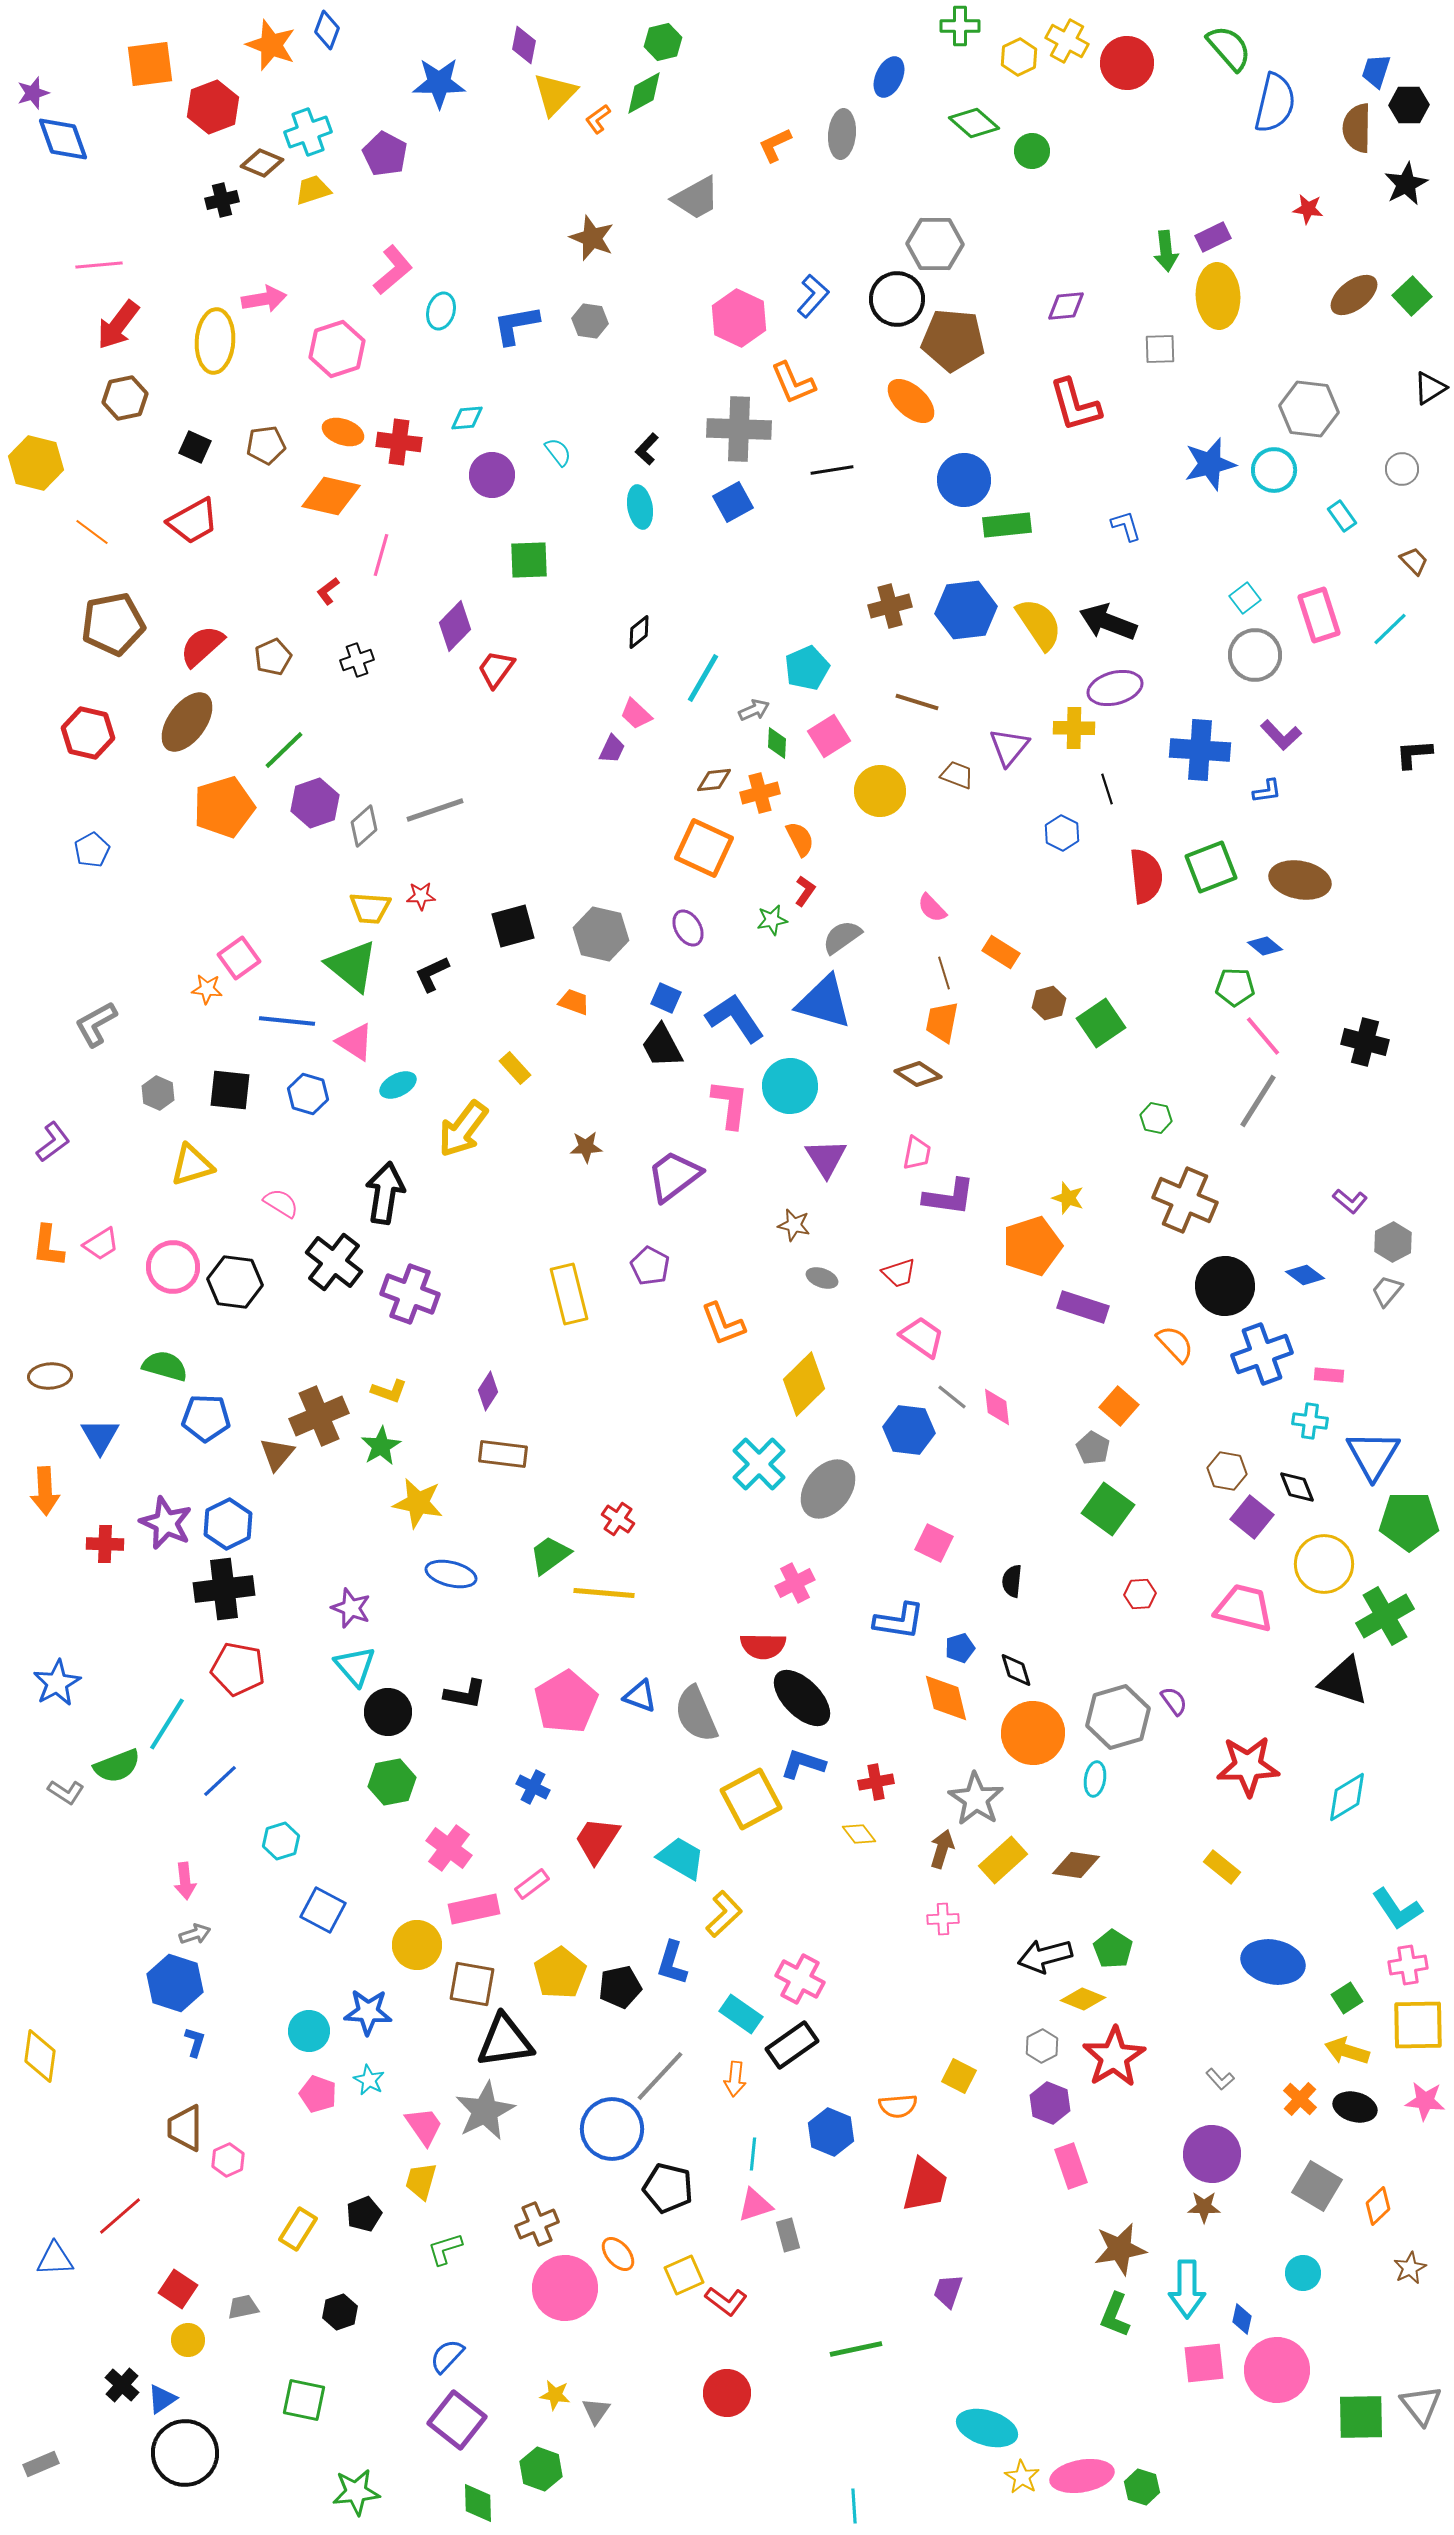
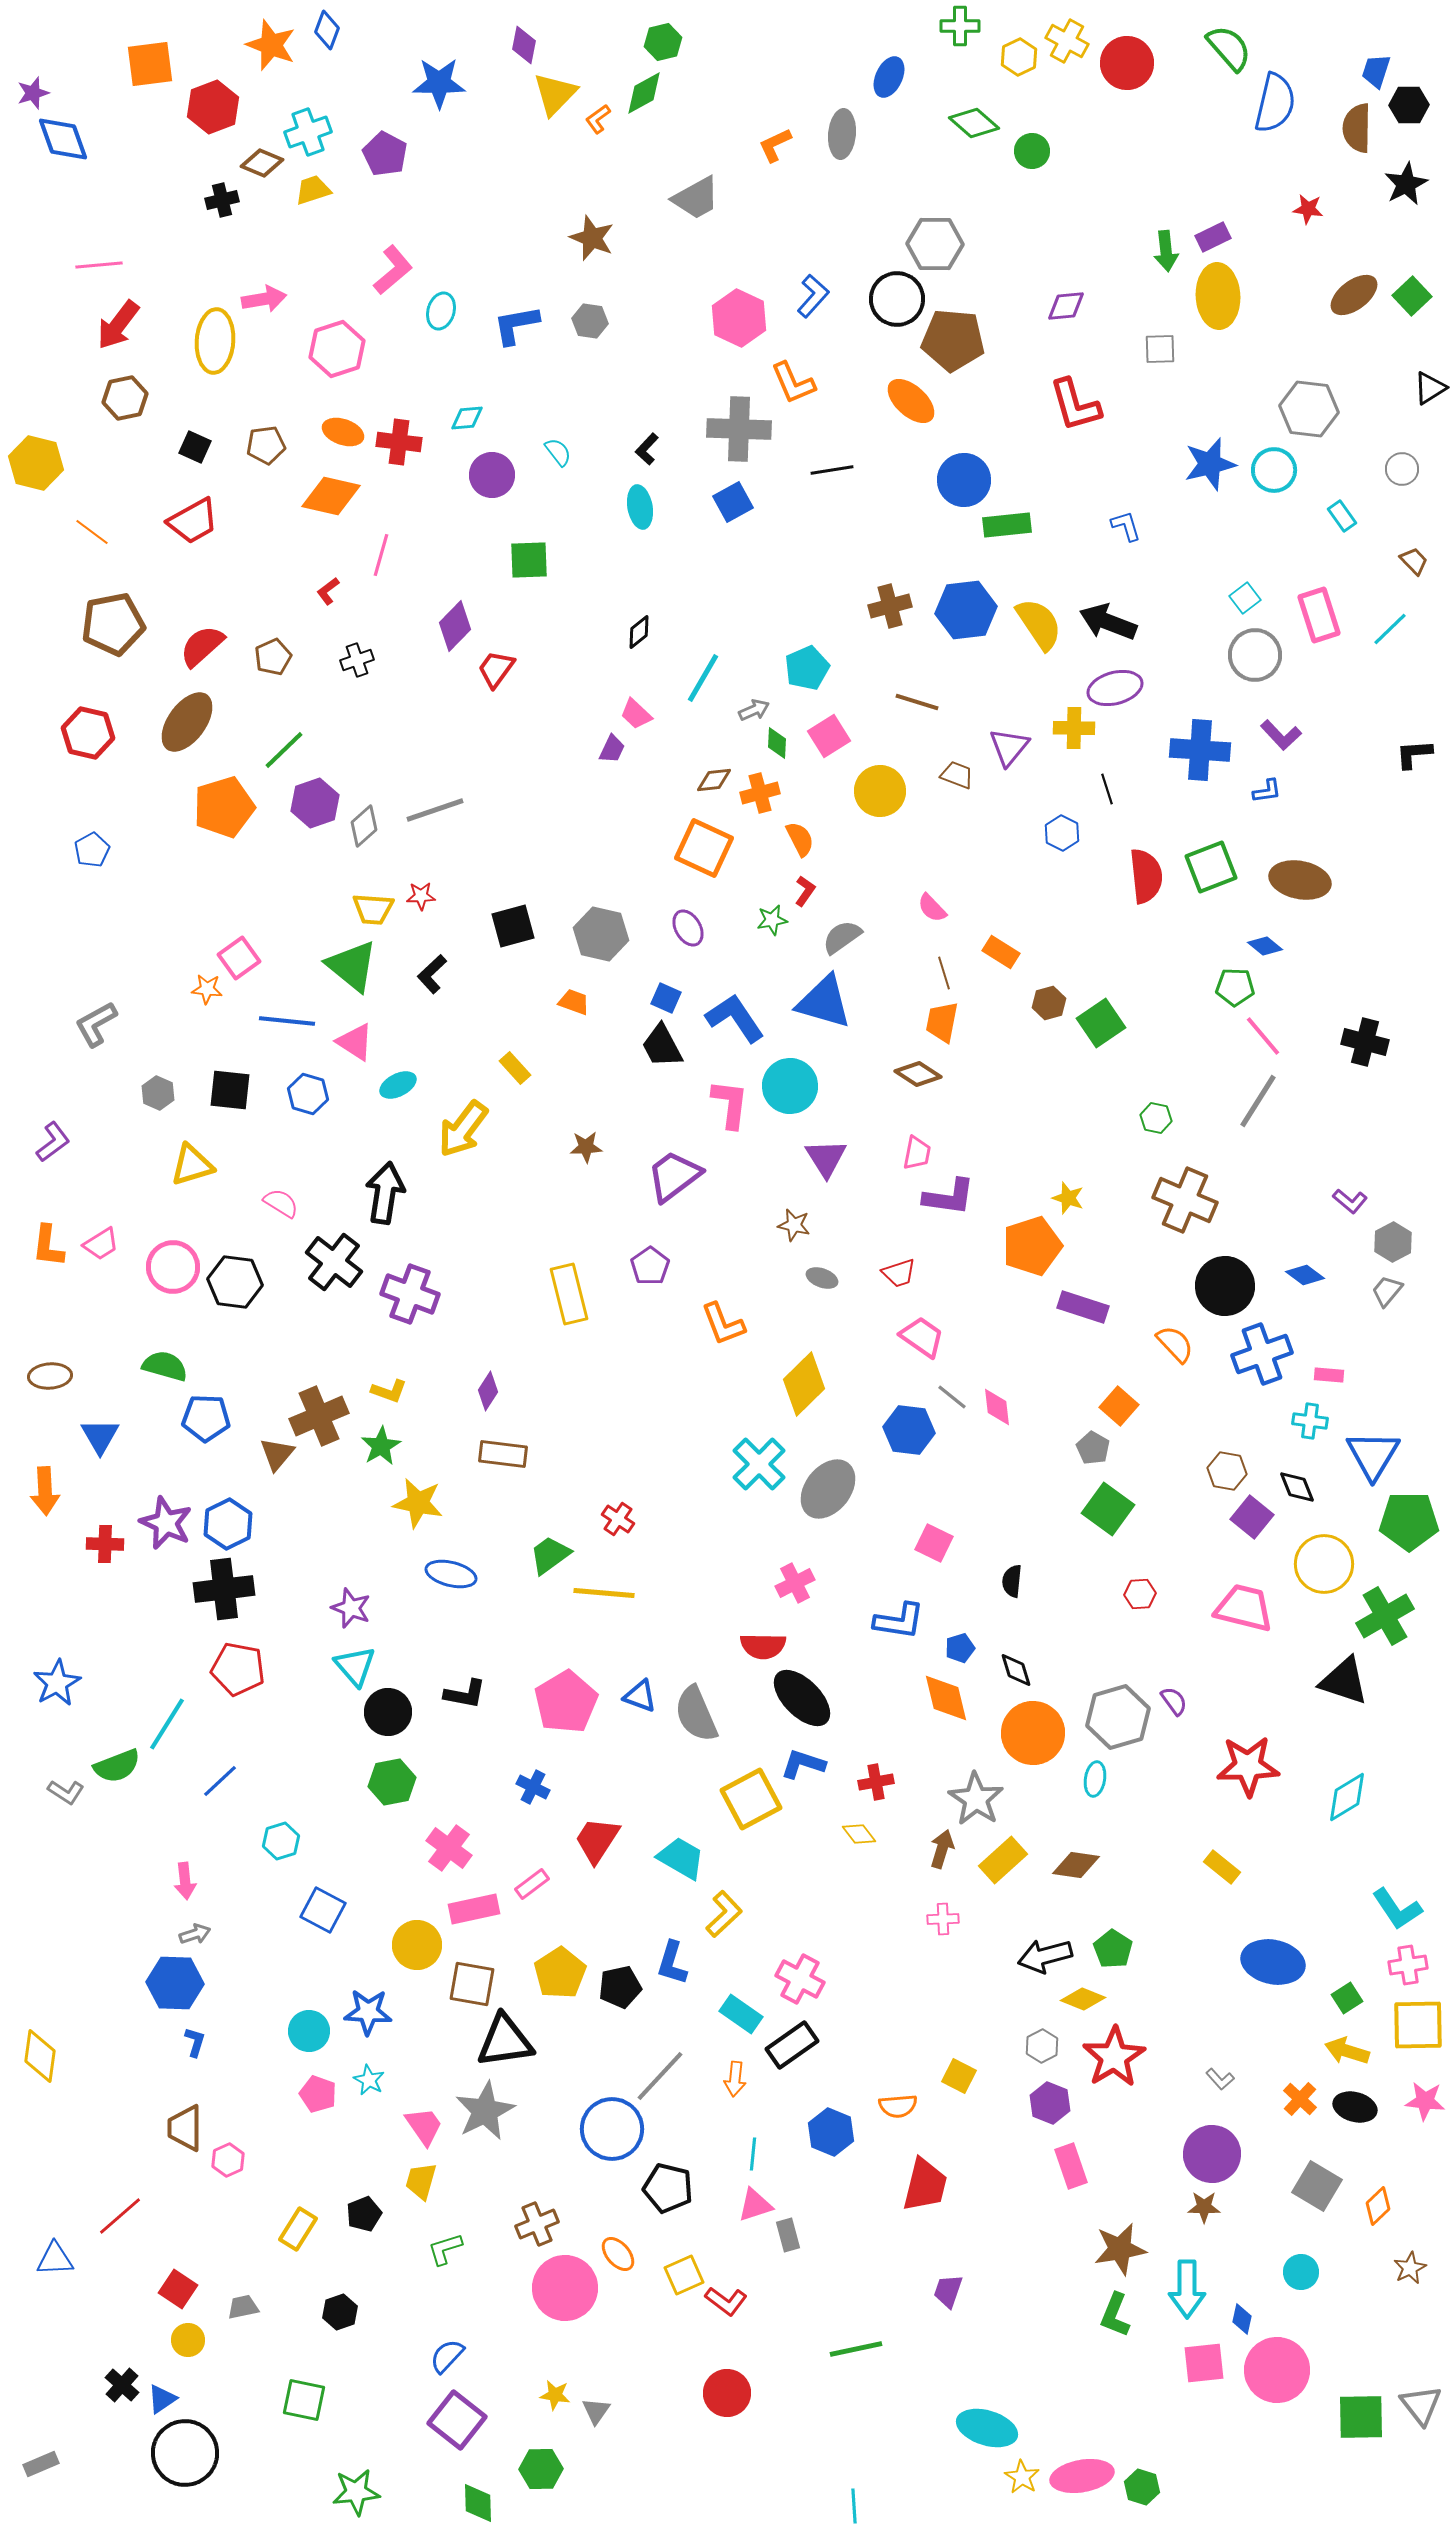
yellow trapezoid at (370, 908): moved 3 px right, 1 px down
black L-shape at (432, 974): rotated 18 degrees counterclockwise
purple pentagon at (650, 1266): rotated 9 degrees clockwise
blue hexagon at (175, 1983): rotated 16 degrees counterclockwise
cyan circle at (1303, 2273): moved 2 px left, 1 px up
green hexagon at (541, 2469): rotated 21 degrees counterclockwise
